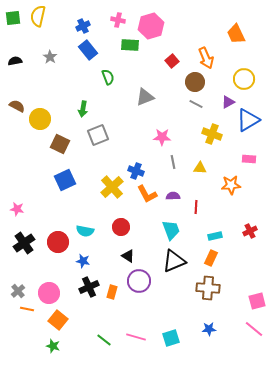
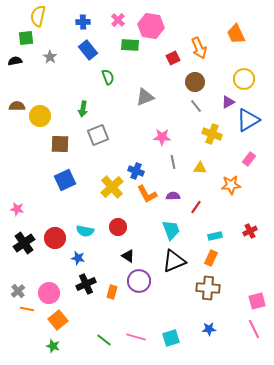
green square at (13, 18): moved 13 px right, 20 px down
pink cross at (118, 20): rotated 32 degrees clockwise
blue cross at (83, 26): moved 4 px up; rotated 24 degrees clockwise
pink hexagon at (151, 26): rotated 25 degrees clockwise
orange arrow at (206, 58): moved 7 px left, 10 px up
red square at (172, 61): moved 1 px right, 3 px up; rotated 16 degrees clockwise
gray line at (196, 104): moved 2 px down; rotated 24 degrees clockwise
brown semicircle at (17, 106): rotated 28 degrees counterclockwise
yellow circle at (40, 119): moved 3 px up
brown square at (60, 144): rotated 24 degrees counterclockwise
pink rectangle at (249, 159): rotated 56 degrees counterclockwise
red line at (196, 207): rotated 32 degrees clockwise
red circle at (121, 227): moved 3 px left
red circle at (58, 242): moved 3 px left, 4 px up
blue star at (83, 261): moved 5 px left, 3 px up
black cross at (89, 287): moved 3 px left, 3 px up
orange square at (58, 320): rotated 12 degrees clockwise
pink line at (254, 329): rotated 24 degrees clockwise
